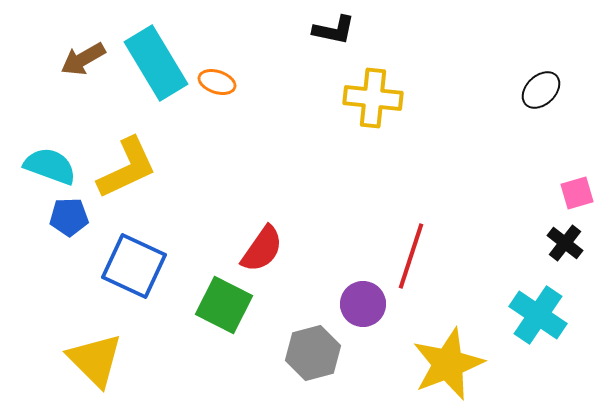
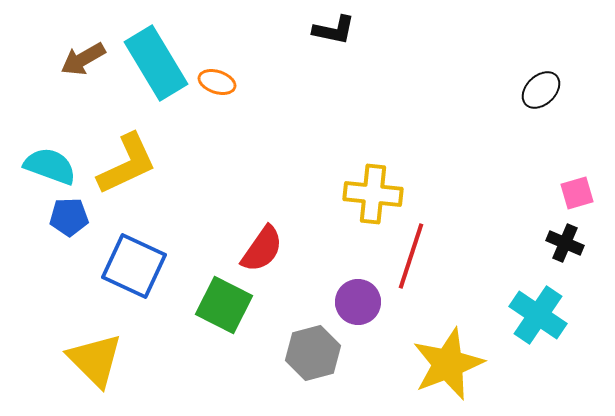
yellow cross: moved 96 px down
yellow L-shape: moved 4 px up
black cross: rotated 15 degrees counterclockwise
purple circle: moved 5 px left, 2 px up
